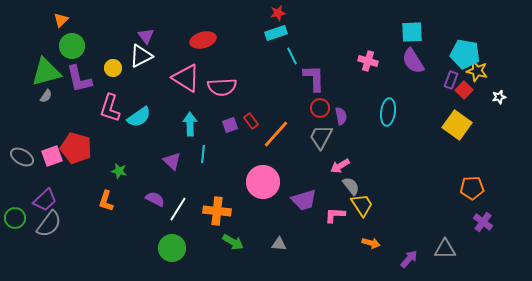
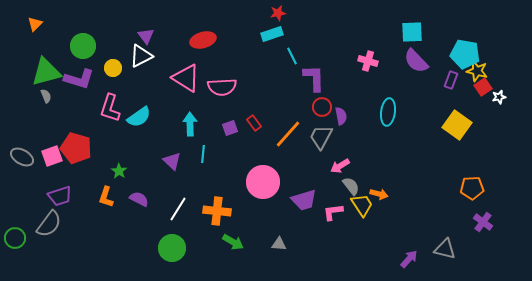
orange triangle at (61, 20): moved 26 px left, 4 px down
cyan rectangle at (276, 33): moved 4 px left, 1 px down
green circle at (72, 46): moved 11 px right
purple semicircle at (413, 61): moved 3 px right; rotated 12 degrees counterclockwise
purple L-shape at (79, 79): rotated 60 degrees counterclockwise
red square at (464, 90): moved 19 px right, 3 px up; rotated 12 degrees clockwise
gray semicircle at (46, 96): rotated 56 degrees counterclockwise
red circle at (320, 108): moved 2 px right, 1 px up
red rectangle at (251, 121): moved 3 px right, 2 px down
purple square at (230, 125): moved 3 px down
orange line at (276, 134): moved 12 px right
green star at (119, 171): rotated 21 degrees clockwise
purple semicircle at (155, 199): moved 16 px left
purple trapezoid at (45, 200): moved 15 px right, 4 px up; rotated 25 degrees clockwise
orange L-shape at (106, 201): moved 4 px up
pink L-shape at (335, 215): moved 2 px left, 3 px up; rotated 10 degrees counterclockwise
green circle at (15, 218): moved 20 px down
orange arrow at (371, 243): moved 8 px right, 49 px up
gray triangle at (445, 249): rotated 15 degrees clockwise
